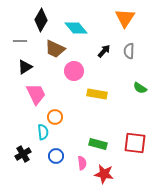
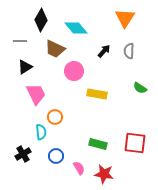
cyan semicircle: moved 2 px left
pink semicircle: moved 3 px left, 5 px down; rotated 24 degrees counterclockwise
